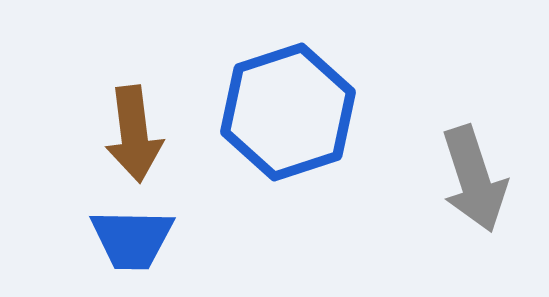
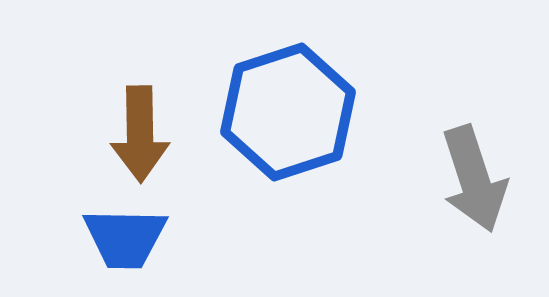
brown arrow: moved 6 px right; rotated 6 degrees clockwise
blue trapezoid: moved 7 px left, 1 px up
